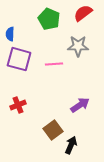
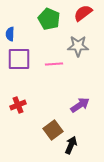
purple square: rotated 15 degrees counterclockwise
